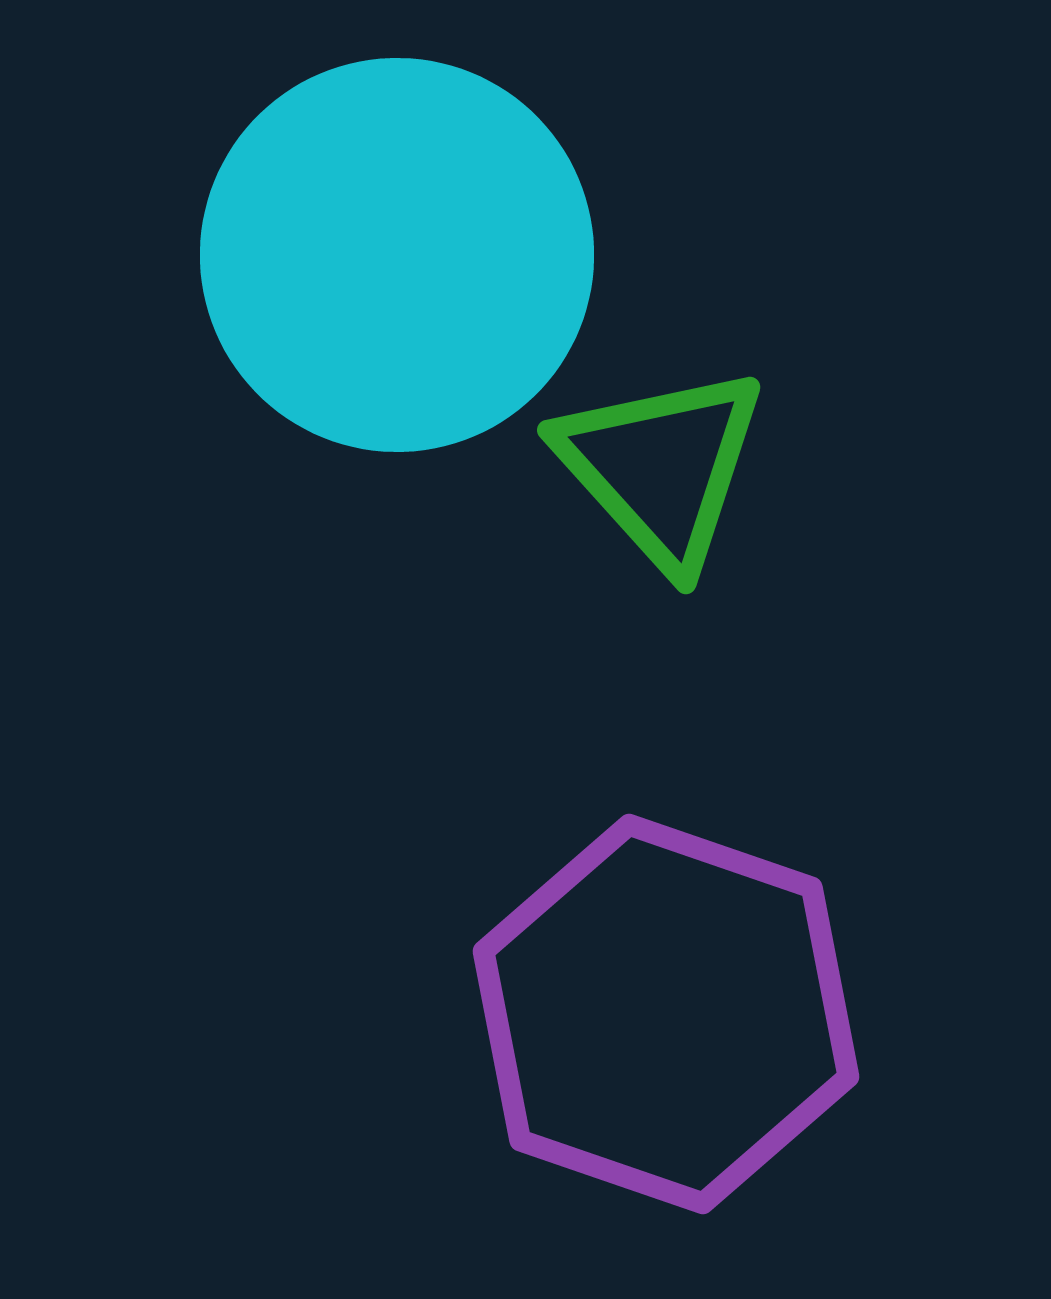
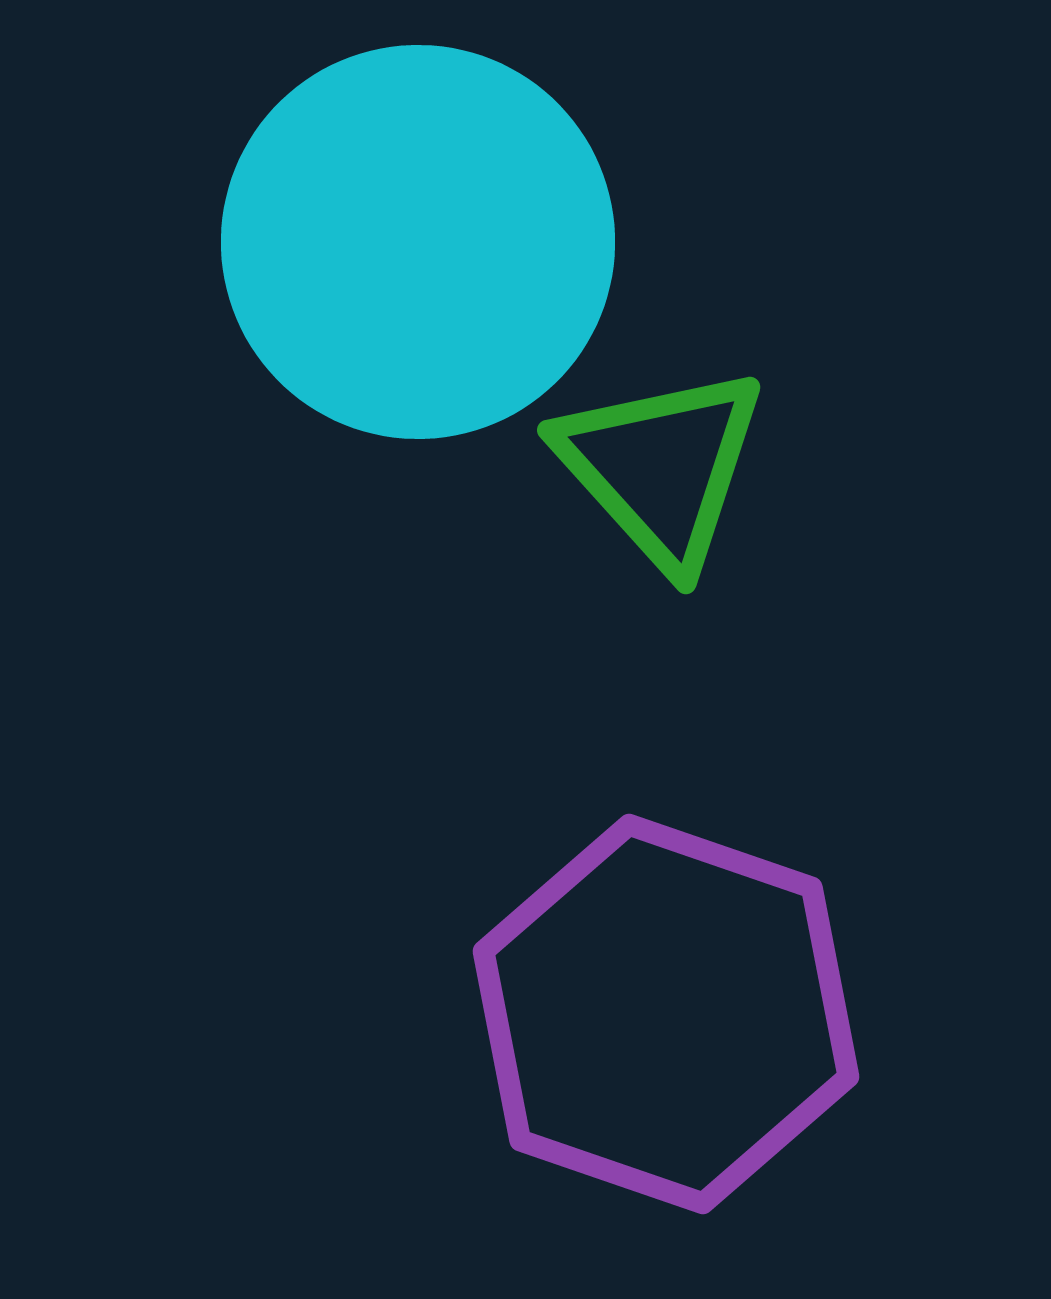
cyan circle: moved 21 px right, 13 px up
